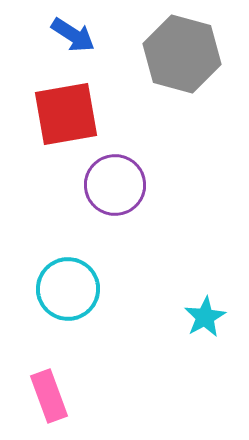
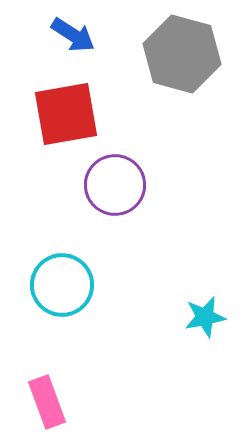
cyan circle: moved 6 px left, 4 px up
cyan star: rotated 18 degrees clockwise
pink rectangle: moved 2 px left, 6 px down
